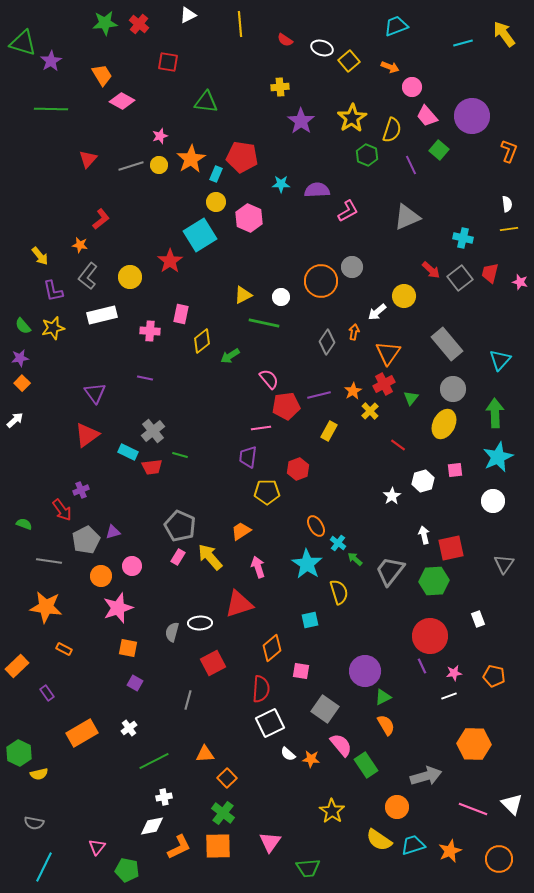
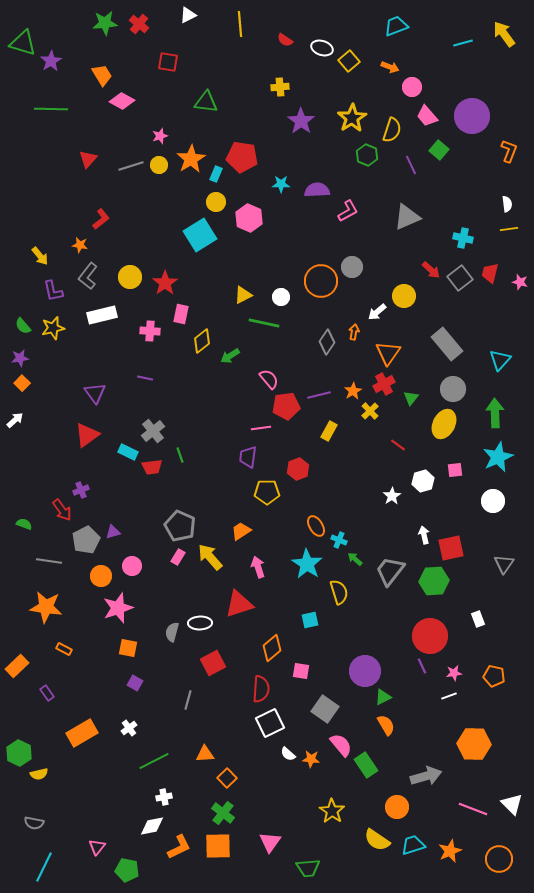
red star at (170, 261): moved 5 px left, 22 px down
green line at (180, 455): rotated 56 degrees clockwise
cyan cross at (338, 543): moved 1 px right, 3 px up; rotated 14 degrees counterclockwise
yellow semicircle at (379, 840): moved 2 px left
